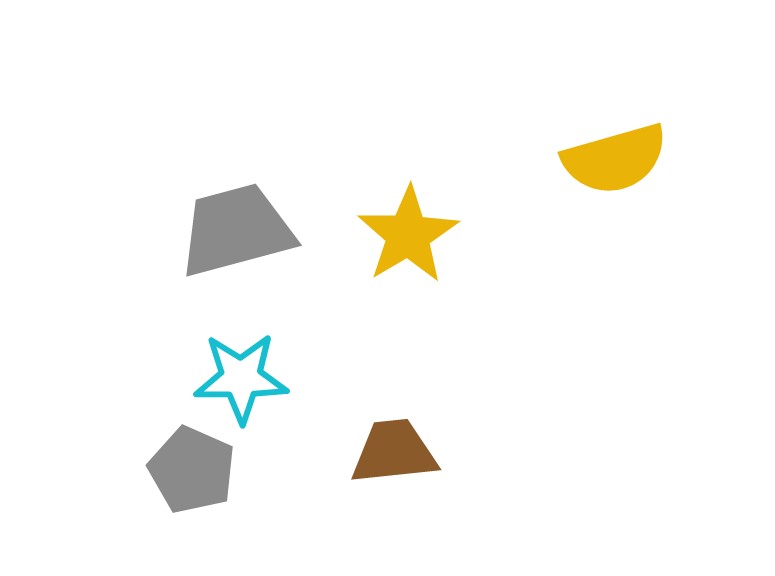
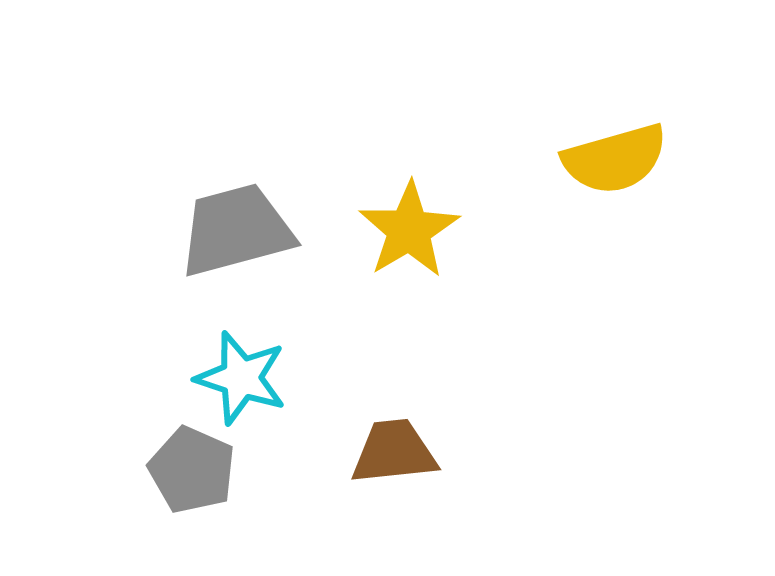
yellow star: moved 1 px right, 5 px up
cyan star: rotated 18 degrees clockwise
